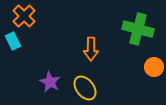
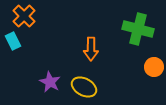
yellow ellipse: moved 1 px left, 1 px up; rotated 25 degrees counterclockwise
